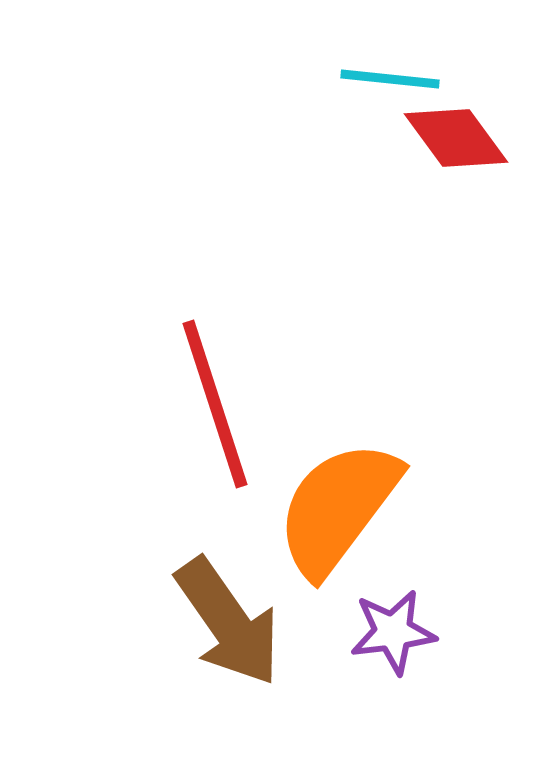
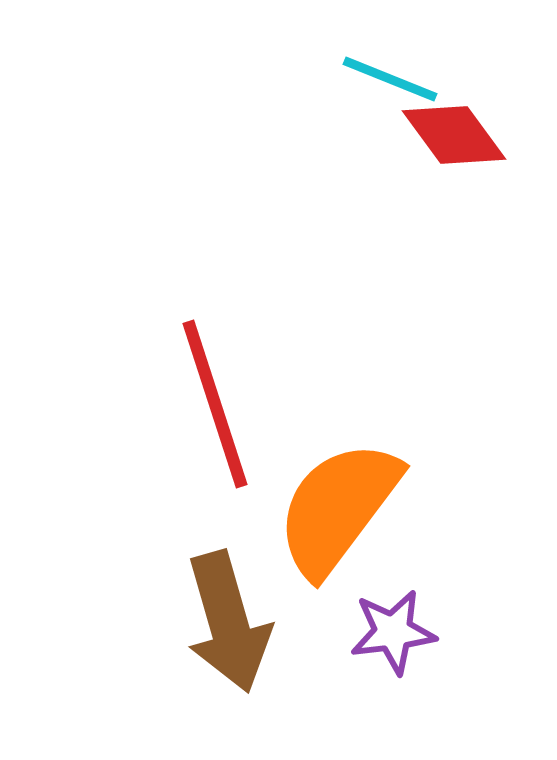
cyan line: rotated 16 degrees clockwise
red diamond: moved 2 px left, 3 px up
brown arrow: rotated 19 degrees clockwise
